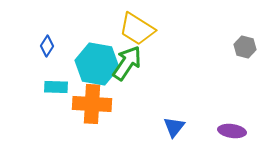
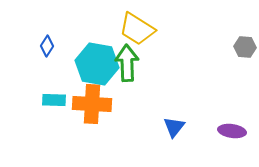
gray hexagon: rotated 10 degrees counterclockwise
green arrow: rotated 36 degrees counterclockwise
cyan rectangle: moved 2 px left, 13 px down
